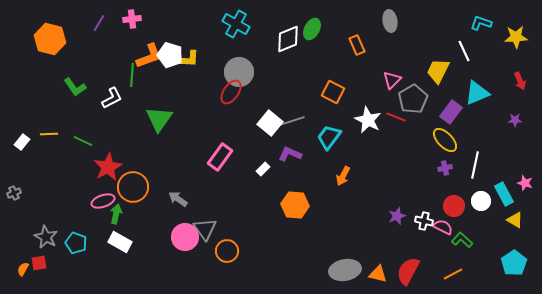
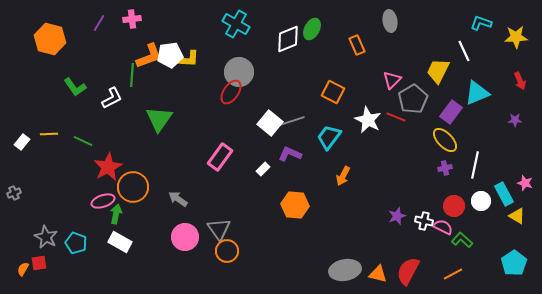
white pentagon at (170, 55): rotated 25 degrees counterclockwise
yellow triangle at (515, 220): moved 2 px right, 4 px up
gray triangle at (205, 229): moved 14 px right
